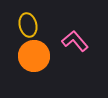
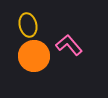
pink L-shape: moved 6 px left, 4 px down
